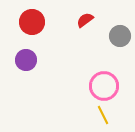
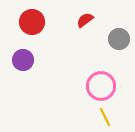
gray circle: moved 1 px left, 3 px down
purple circle: moved 3 px left
pink circle: moved 3 px left
yellow line: moved 2 px right, 2 px down
